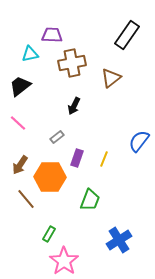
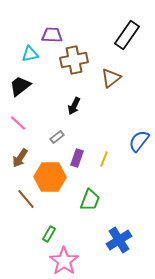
brown cross: moved 2 px right, 3 px up
brown arrow: moved 7 px up
